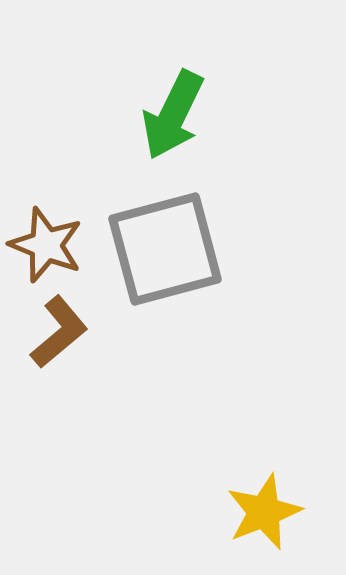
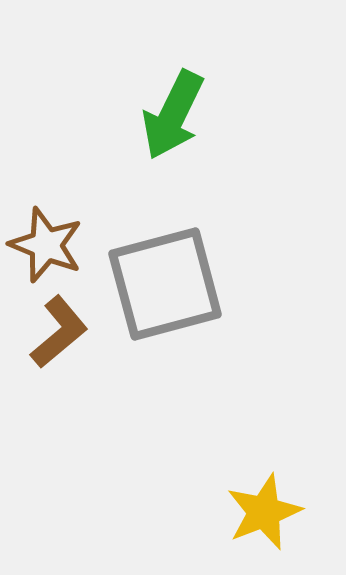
gray square: moved 35 px down
